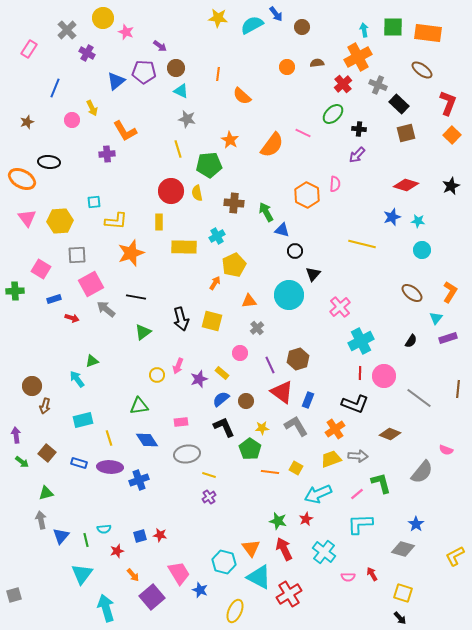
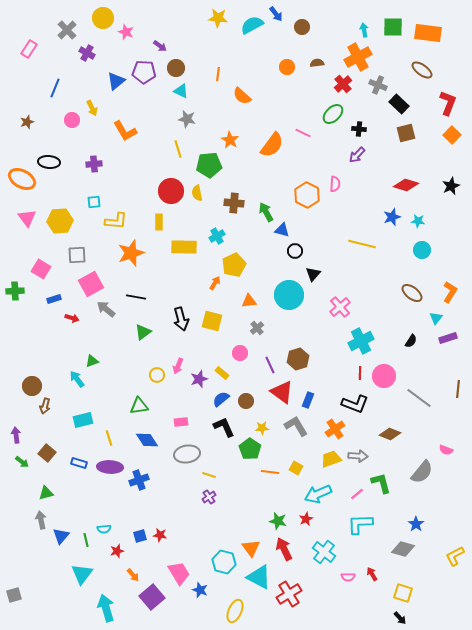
purple cross at (107, 154): moved 13 px left, 10 px down
